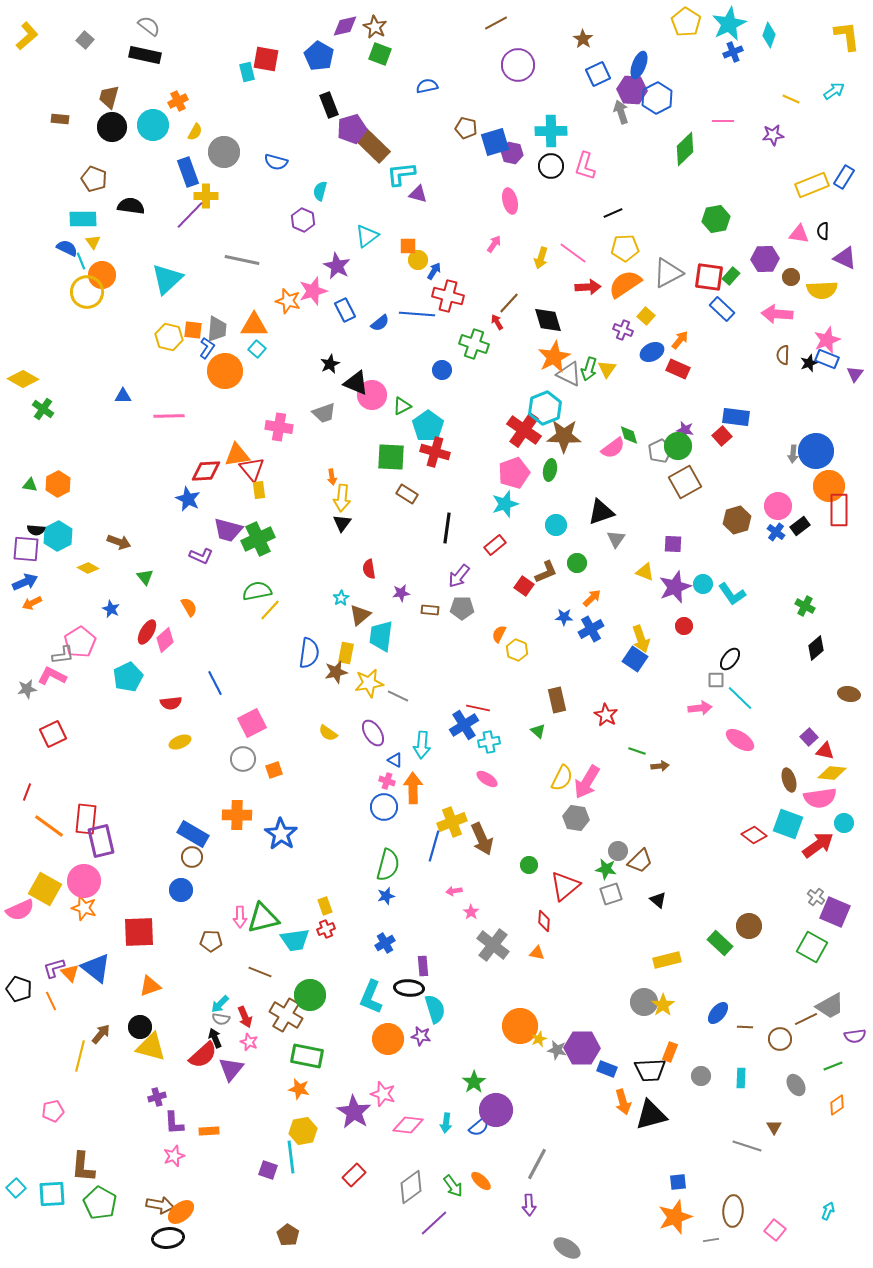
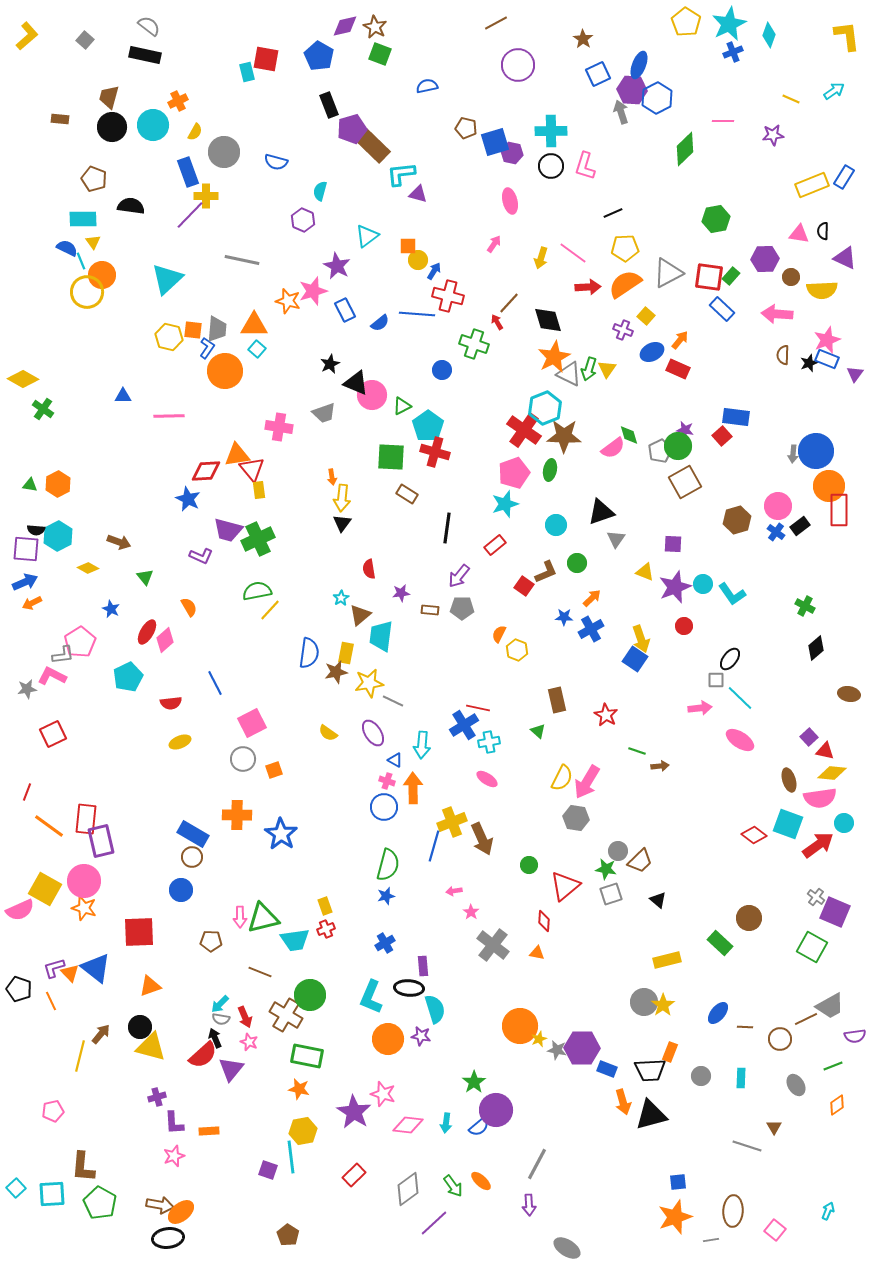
gray line at (398, 696): moved 5 px left, 5 px down
brown circle at (749, 926): moved 8 px up
gray diamond at (411, 1187): moved 3 px left, 2 px down
